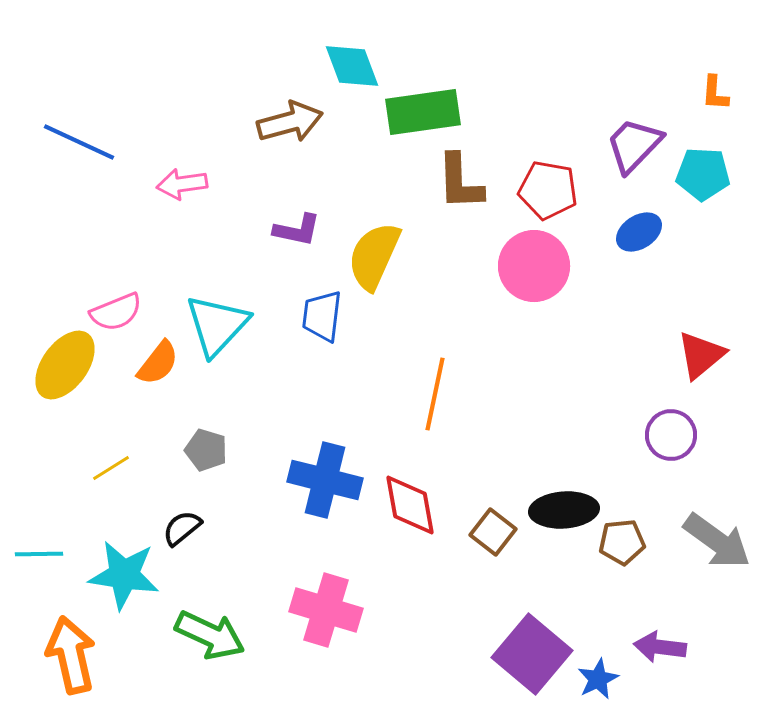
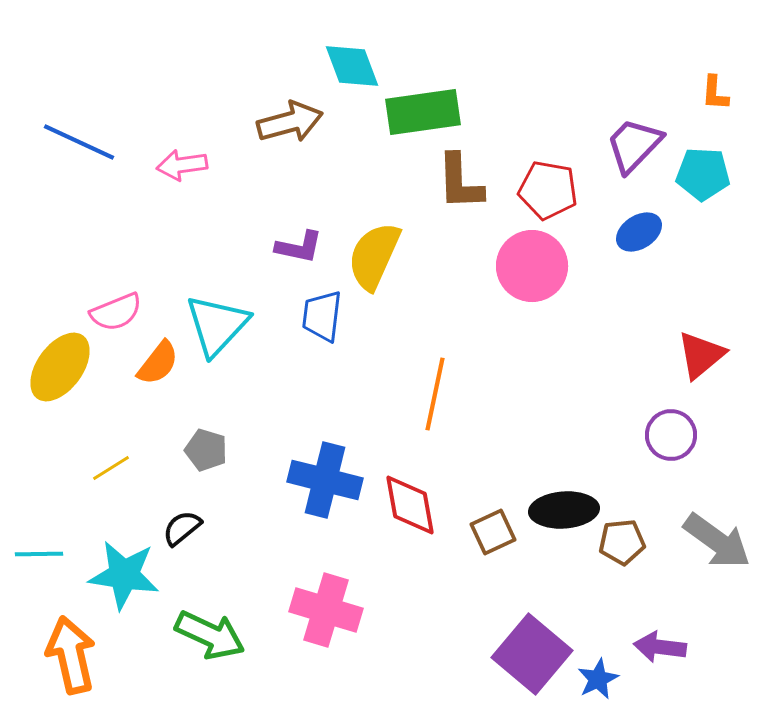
pink arrow: moved 19 px up
purple L-shape: moved 2 px right, 17 px down
pink circle: moved 2 px left
yellow ellipse: moved 5 px left, 2 px down
brown square: rotated 27 degrees clockwise
